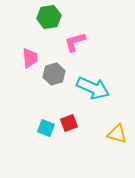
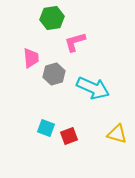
green hexagon: moved 3 px right, 1 px down
pink trapezoid: moved 1 px right
red square: moved 13 px down
